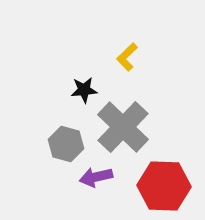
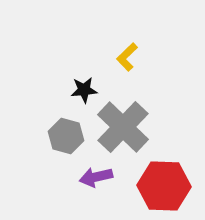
gray hexagon: moved 8 px up
